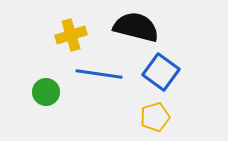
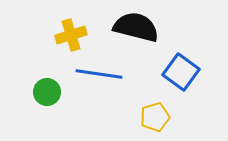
blue square: moved 20 px right
green circle: moved 1 px right
